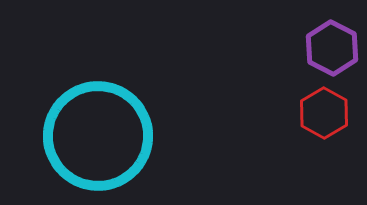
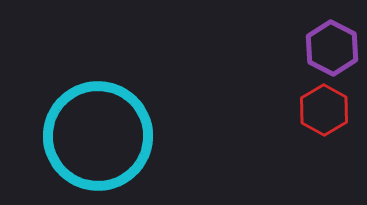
red hexagon: moved 3 px up
